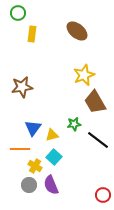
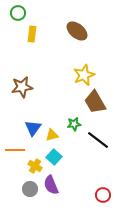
orange line: moved 5 px left, 1 px down
gray circle: moved 1 px right, 4 px down
